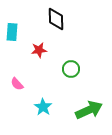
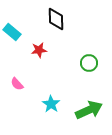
cyan rectangle: rotated 54 degrees counterclockwise
green circle: moved 18 px right, 6 px up
cyan star: moved 8 px right, 3 px up
